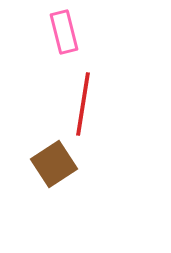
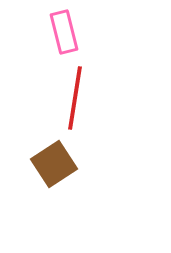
red line: moved 8 px left, 6 px up
